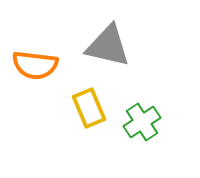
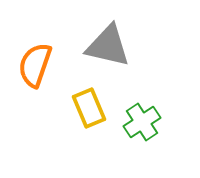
orange semicircle: rotated 102 degrees clockwise
